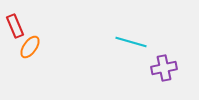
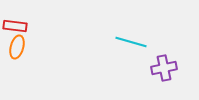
red rectangle: rotated 60 degrees counterclockwise
orange ellipse: moved 13 px left; rotated 20 degrees counterclockwise
